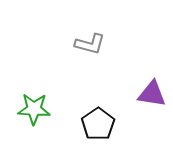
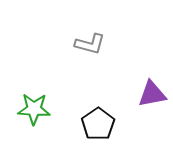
purple triangle: rotated 20 degrees counterclockwise
